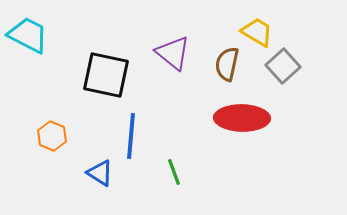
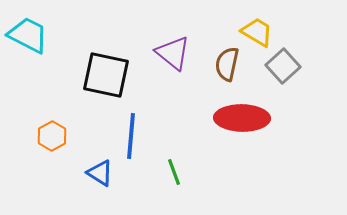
orange hexagon: rotated 8 degrees clockwise
